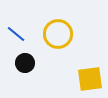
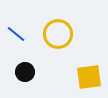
black circle: moved 9 px down
yellow square: moved 1 px left, 2 px up
